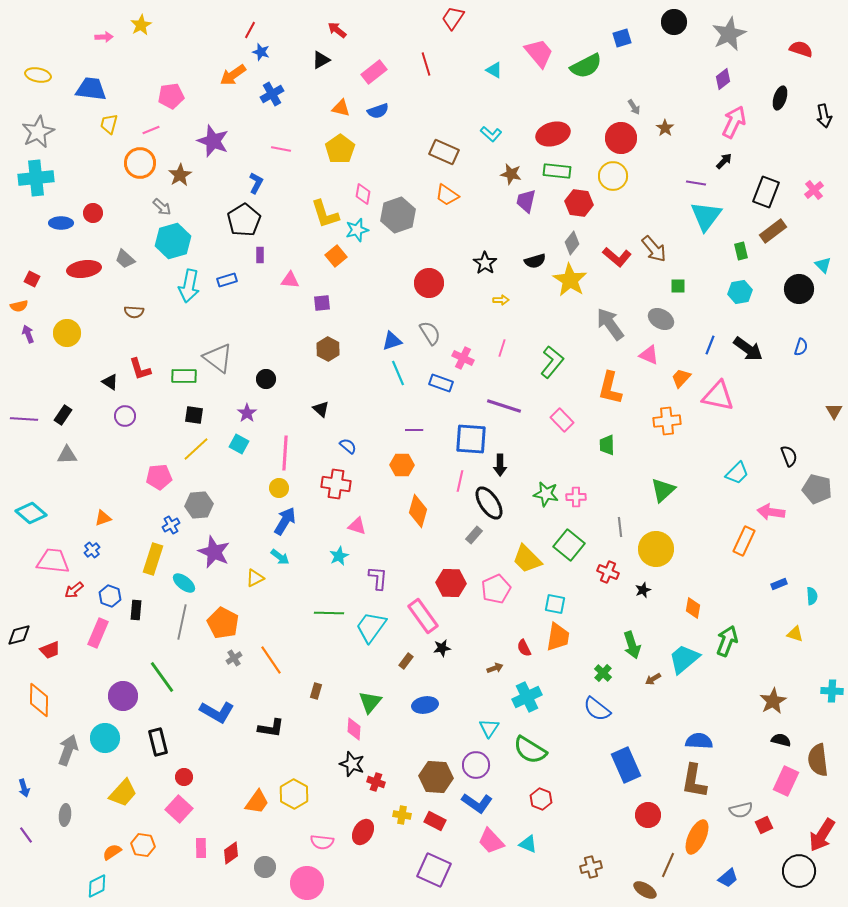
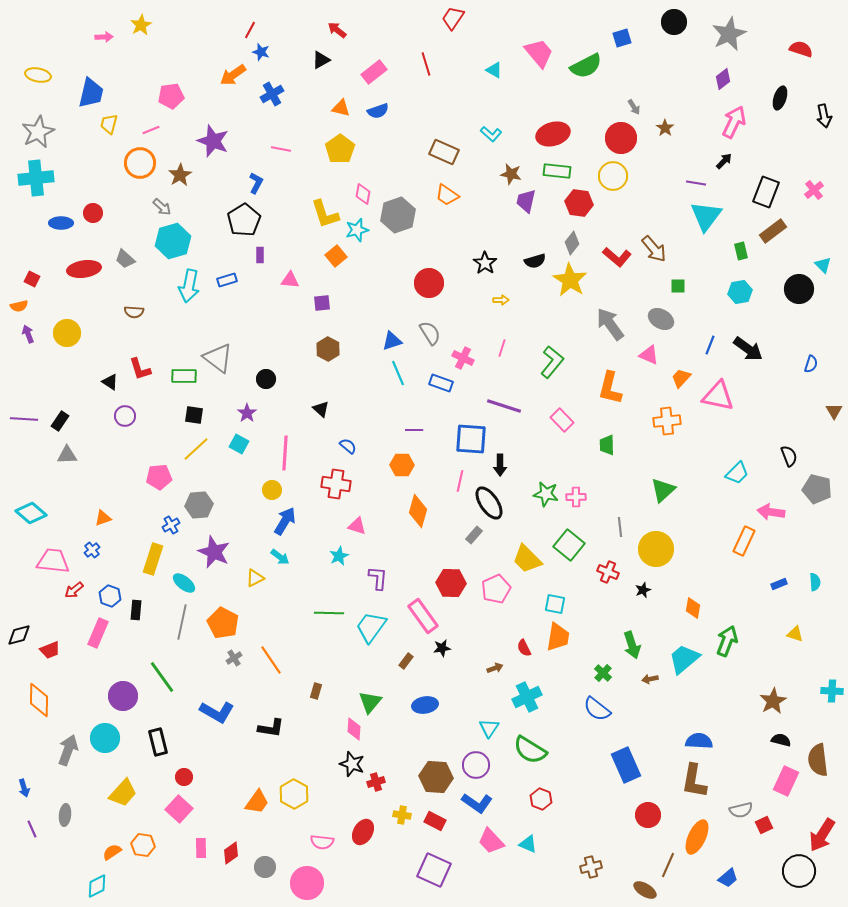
blue trapezoid at (91, 89): moved 4 px down; rotated 96 degrees clockwise
blue semicircle at (801, 347): moved 10 px right, 17 px down
black rectangle at (63, 415): moved 3 px left, 6 px down
yellow circle at (279, 488): moved 7 px left, 2 px down
cyan semicircle at (812, 596): moved 3 px right, 14 px up
brown arrow at (653, 679): moved 3 px left; rotated 21 degrees clockwise
red cross at (376, 782): rotated 36 degrees counterclockwise
purple line at (26, 835): moved 6 px right, 6 px up; rotated 12 degrees clockwise
